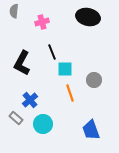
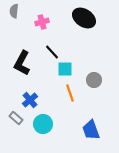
black ellipse: moved 4 px left, 1 px down; rotated 20 degrees clockwise
black line: rotated 21 degrees counterclockwise
